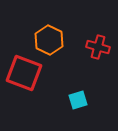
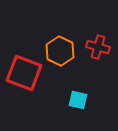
orange hexagon: moved 11 px right, 11 px down
cyan square: rotated 30 degrees clockwise
